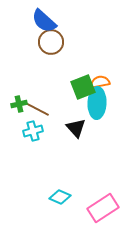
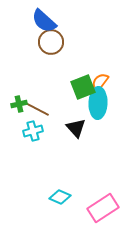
orange semicircle: rotated 42 degrees counterclockwise
cyan ellipse: moved 1 px right
